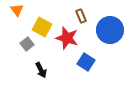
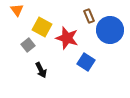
brown rectangle: moved 8 px right
gray square: moved 1 px right, 1 px down
